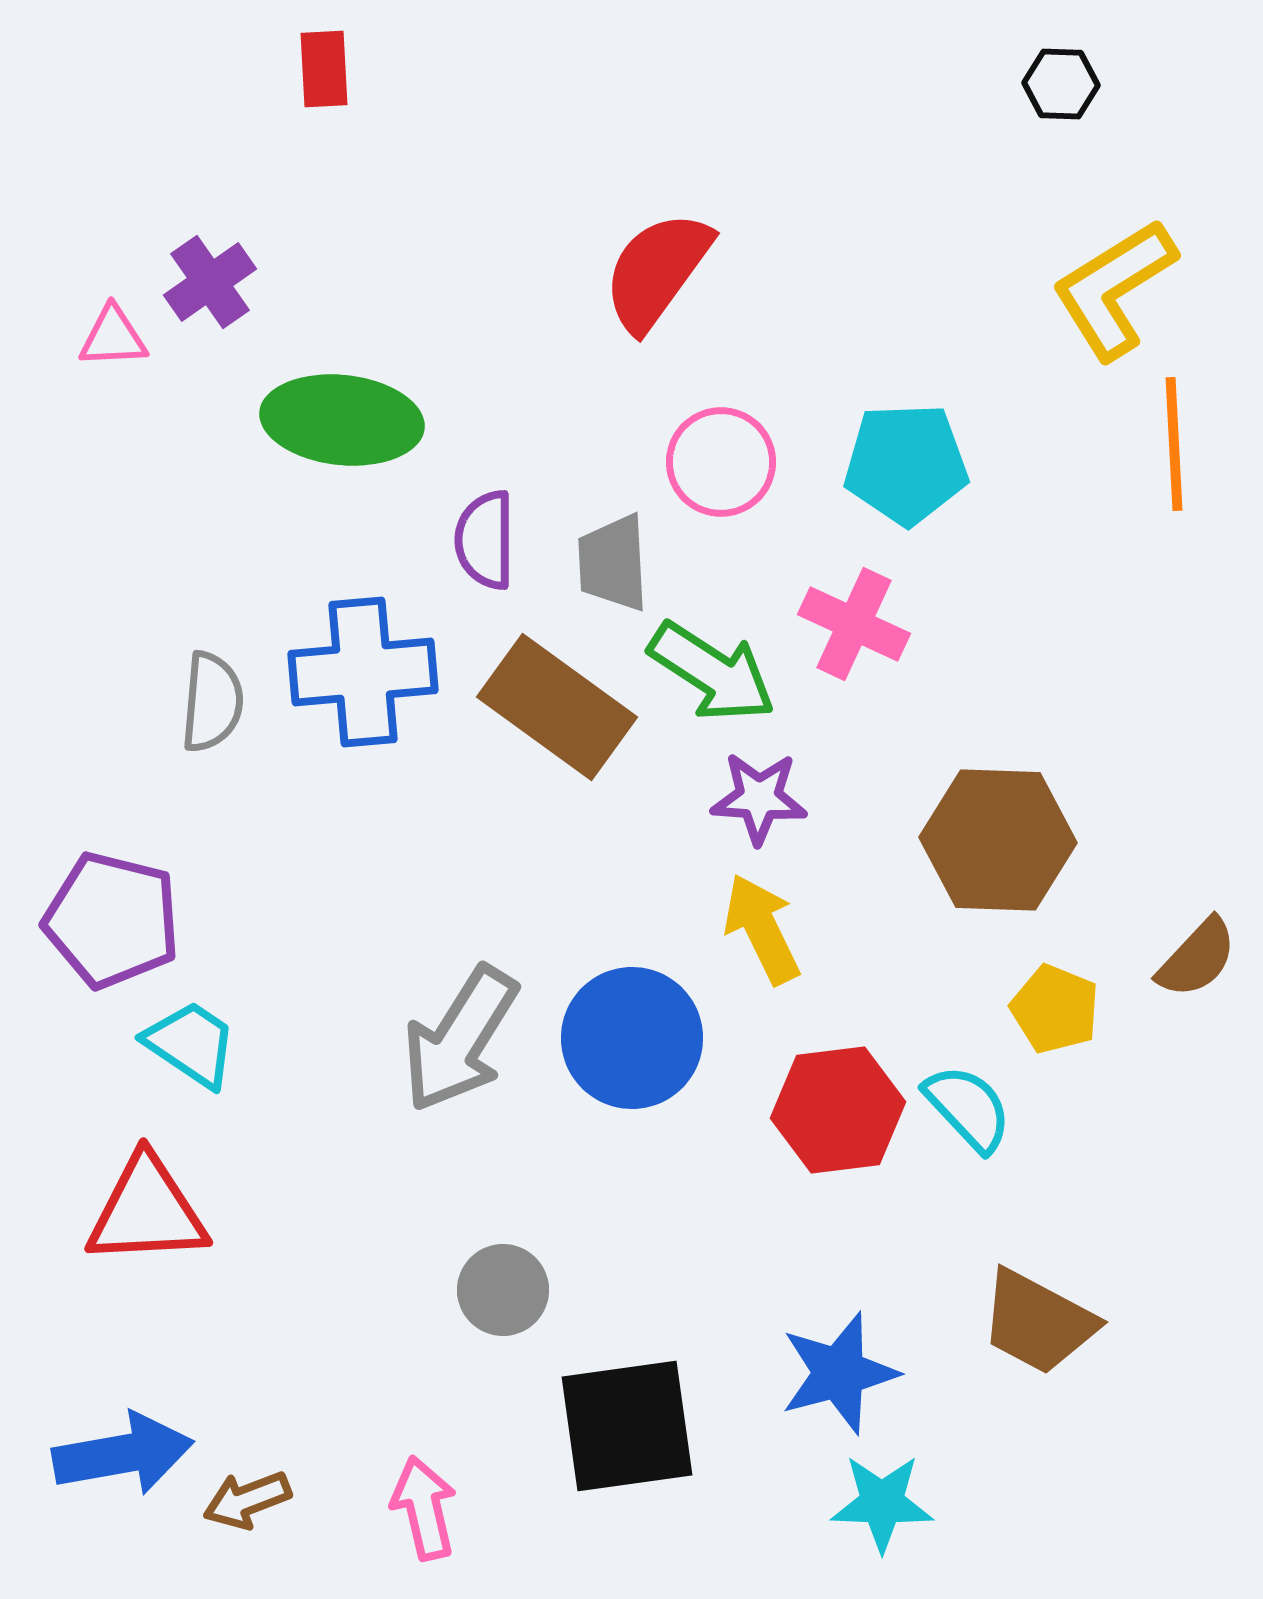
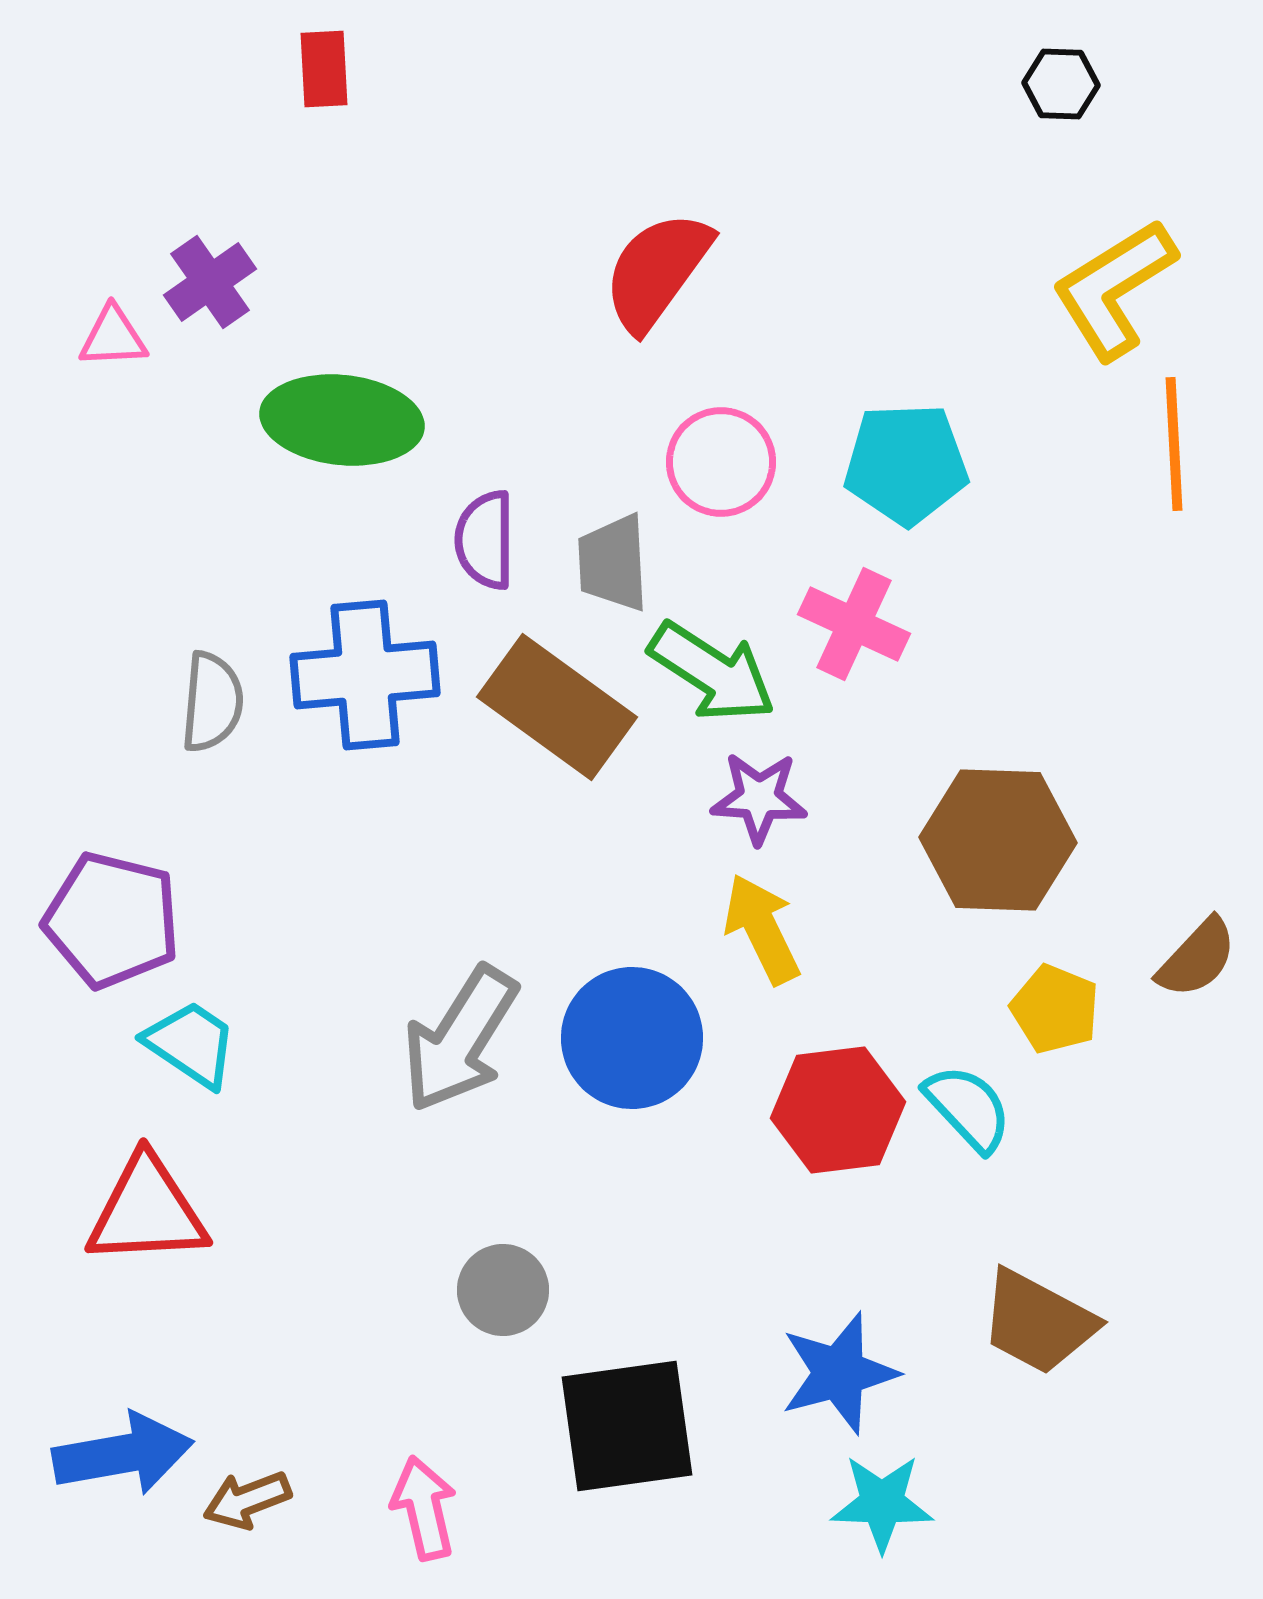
blue cross: moved 2 px right, 3 px down
